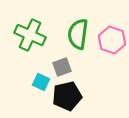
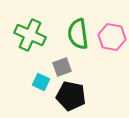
green semicircle: rotated 16 degrees counterclockwise
pink hexagon: moved 3 px up; rotated 8 degrees counterclockwise
black pentagon: moved 4 px right; rotated 24 degrees clockwise
